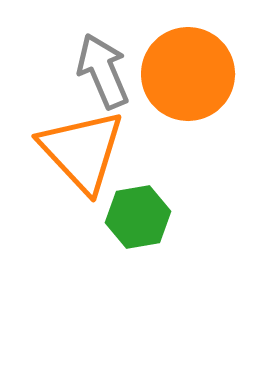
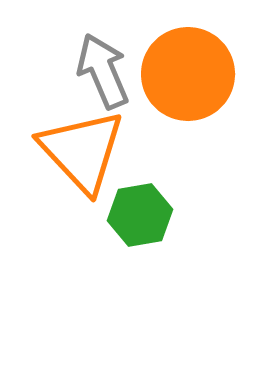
green hexagon: moved 2 px right, 2 px up
